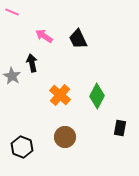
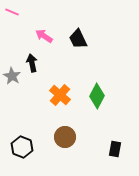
black rectangle: moved 5 px left, 21 px down
